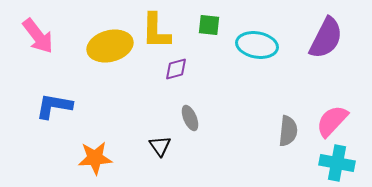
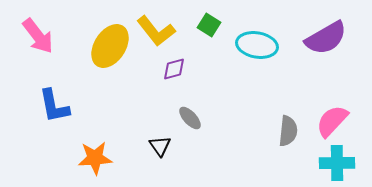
green square: rotated 25 degrees clockwise
yellow L-shape: rotated 39 degrees counterclockwise
purple semicircle: rotated 33 degrees clockwise
yellow ellipse: rotated 42 degrees counterclockwise
purple diamond: moved 2 px left
blue L-shape: rotated 111 degrees counterclockwise
gray ellipse: rotated 20 degrees counterclockwise
cyan cross: rotated 12 degrees counterclockwise
